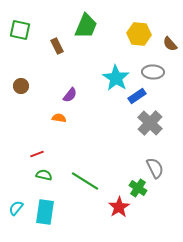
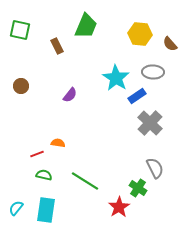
yellow hexagon: moved 1 px right
orange semicircle: moved 1 px left, 25 px down
cyan rectangle: moved 1 px right, 2 px up
